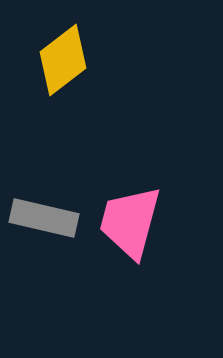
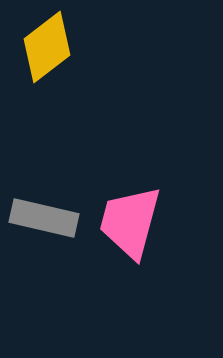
yellow diamond: moved 16 px left, 13 px up
